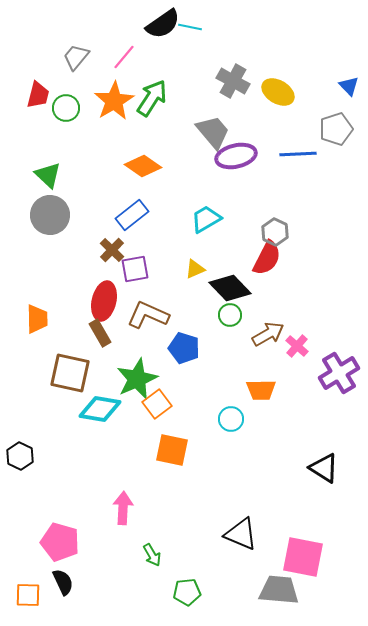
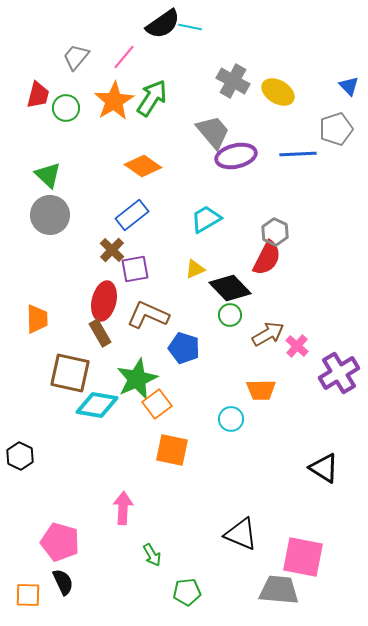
cyan diamond at (100, 409): moved 3 px left, 4 px up
